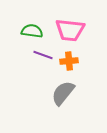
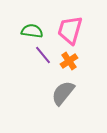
pink trapezoid: rotated 100 degrees clockwise
purple line: rotated 30 degrees clockwise
orange cross: rotated 30 degrees counterclockwise
